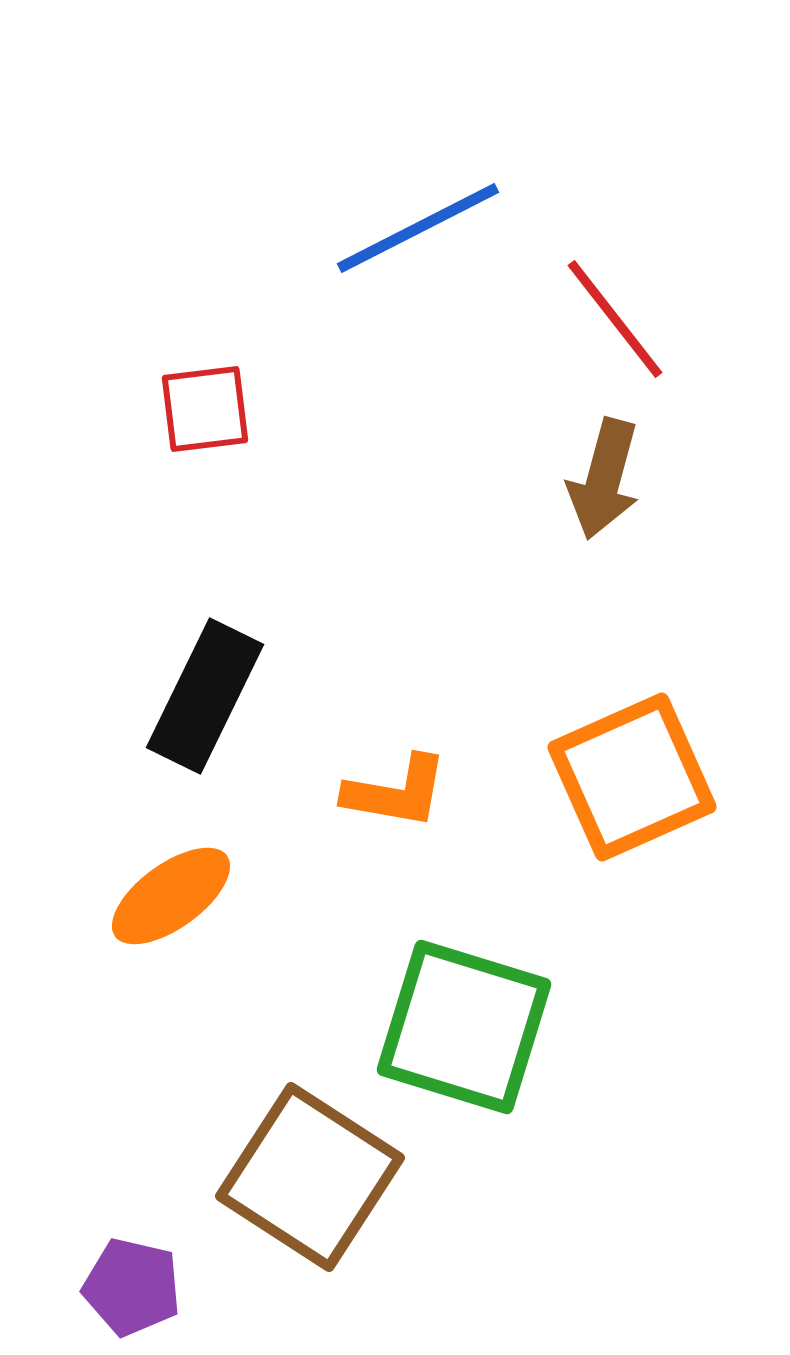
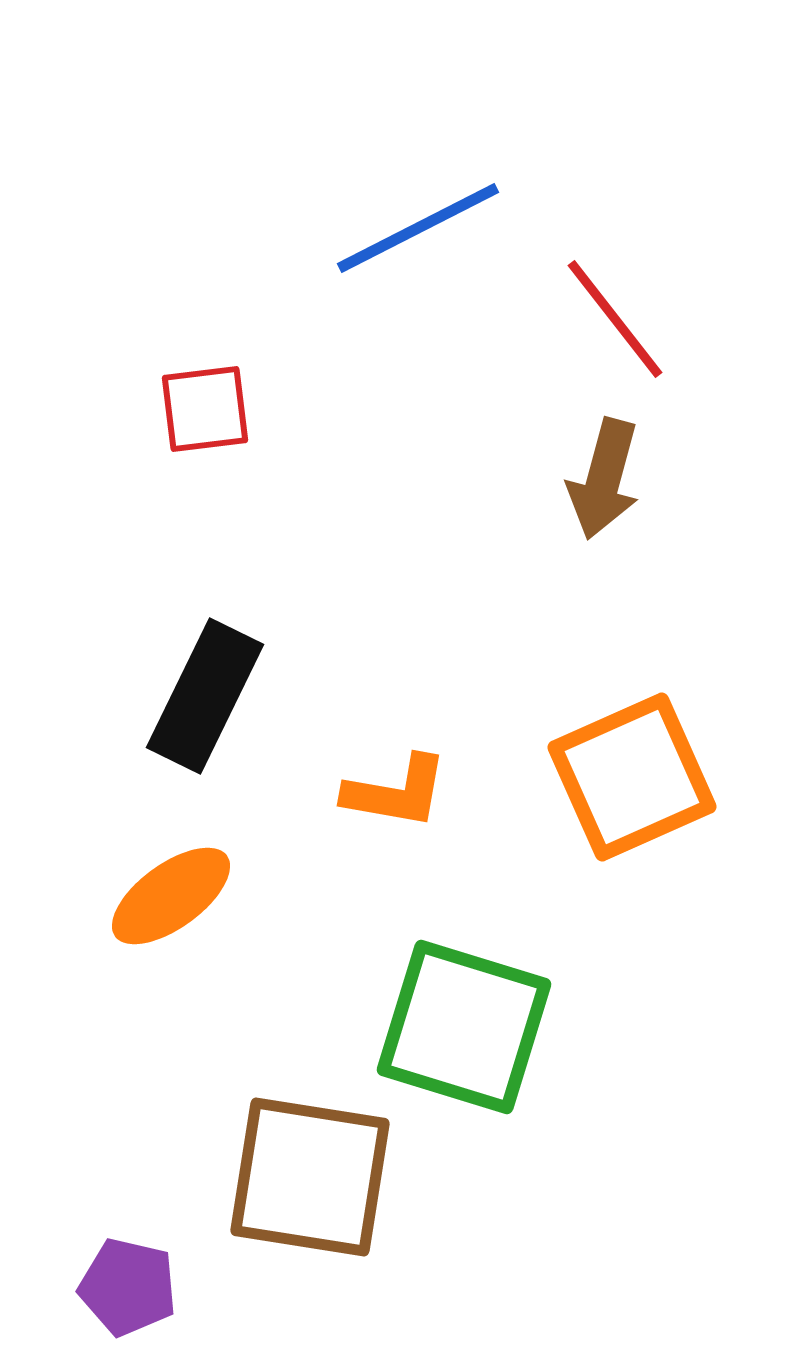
brown square: rotated 24 degrees counterclockwise
purple pentagon: moved 4 px left
